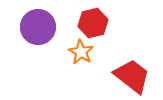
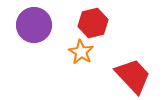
purple circle: moved 4 px left, 2 px up
red trapezoid: moved 1 px right; rotated 9 degrees clockwise
